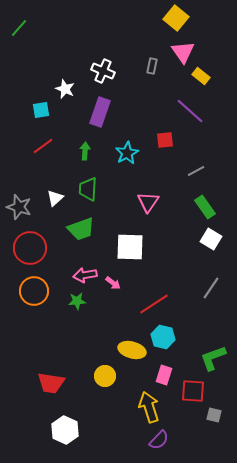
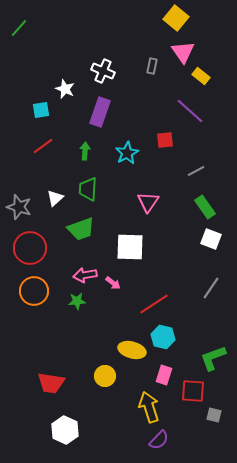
white square at (211, 239): rotated 10 degrees counterclockwise
